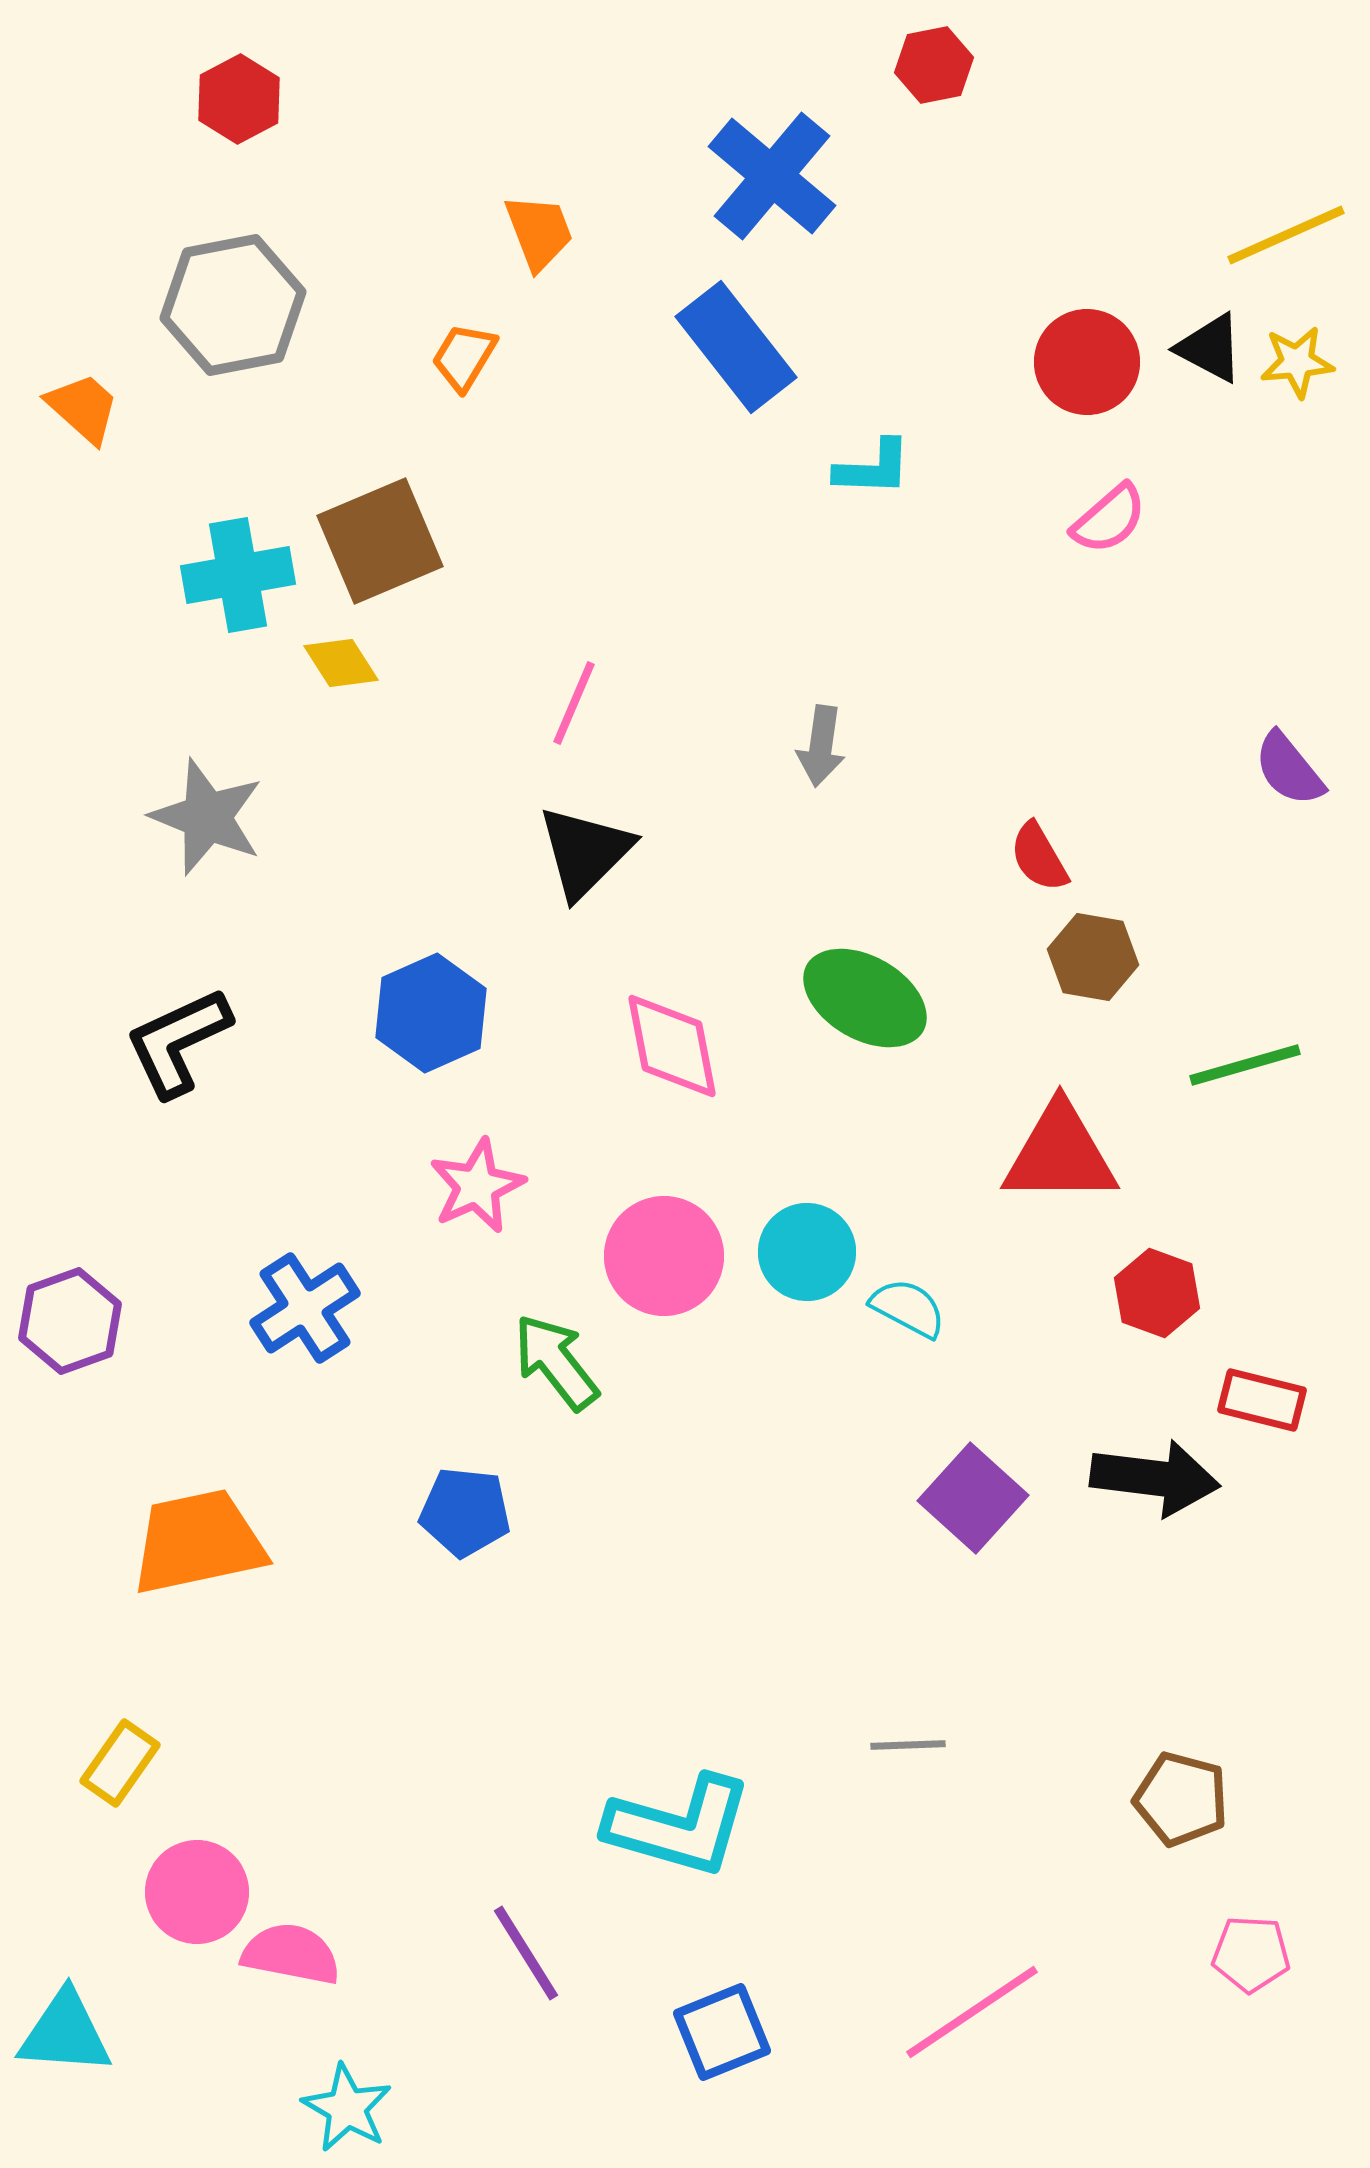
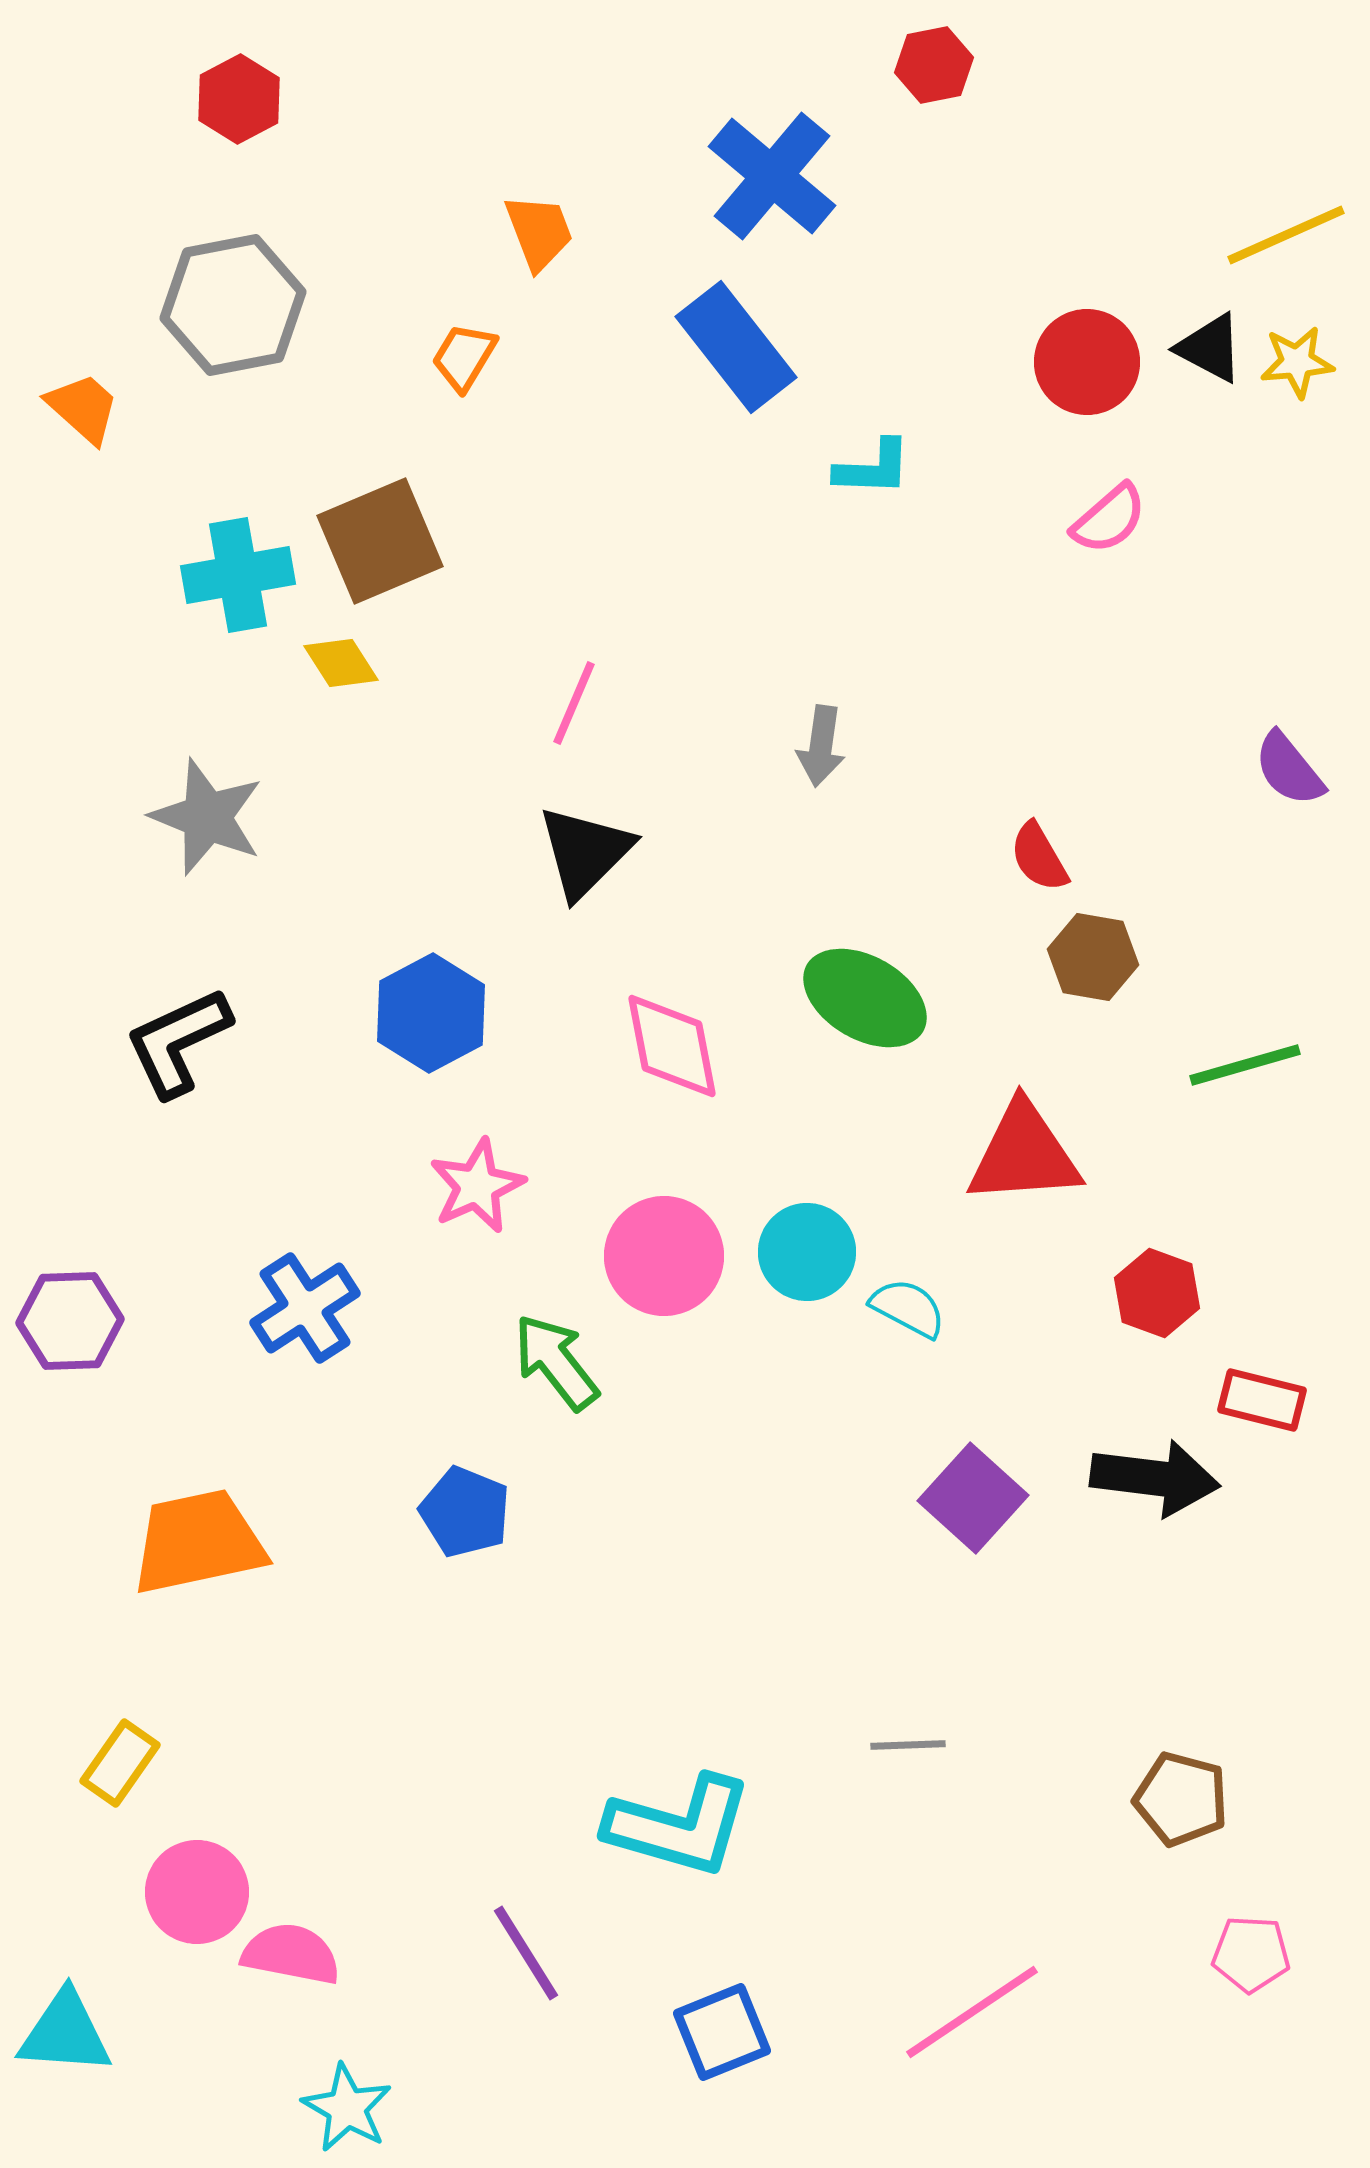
blue hexagon at (431, 1013): rotated 4 degrees counterclockwise
red triangle at (1060, 1154): moved 36 px left; rotated 4 degrees counterclockwise
purple hexagon at (70, 1321): rotated 18 degrees clockwise
blue pentagon at (465, 1512): rotated 16 degrees clockwise
